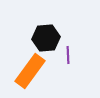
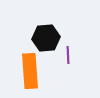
orange rectangle: rotated 40 degrees counterclockwise
